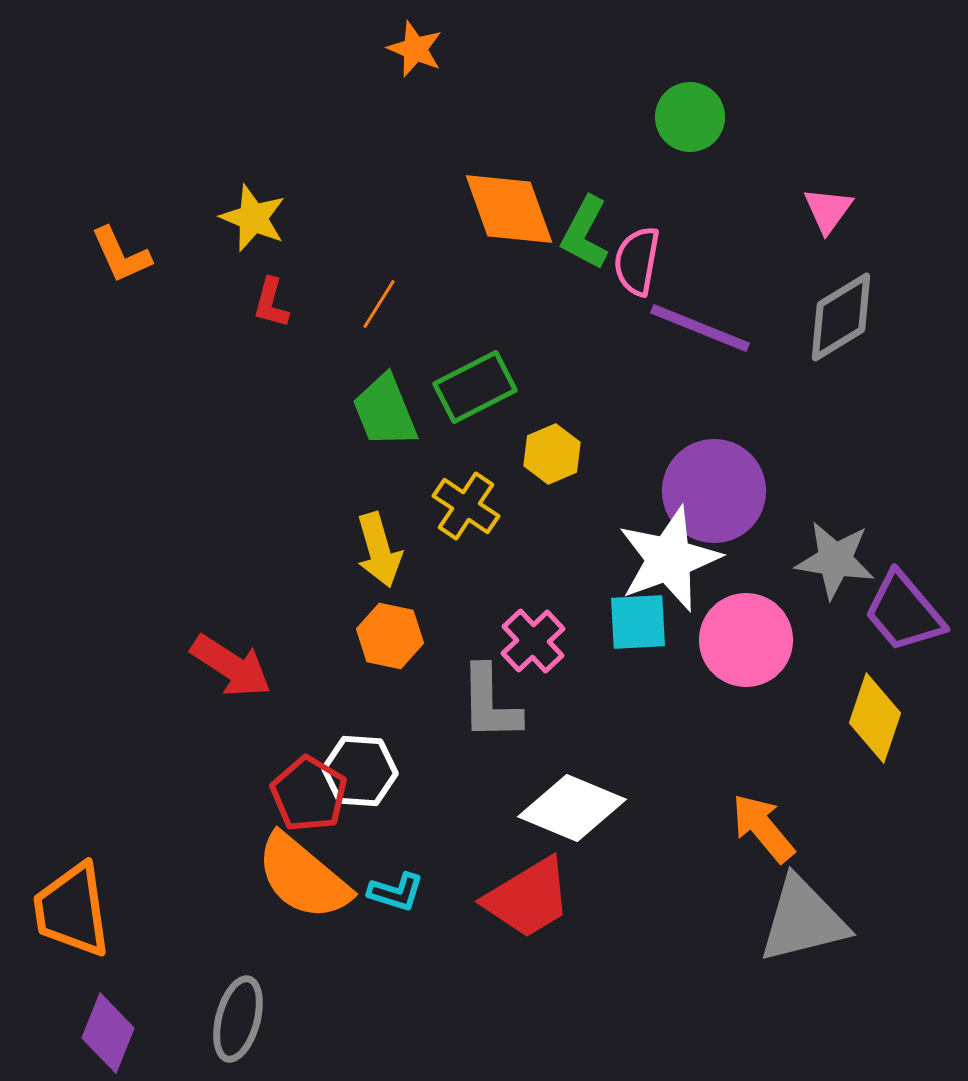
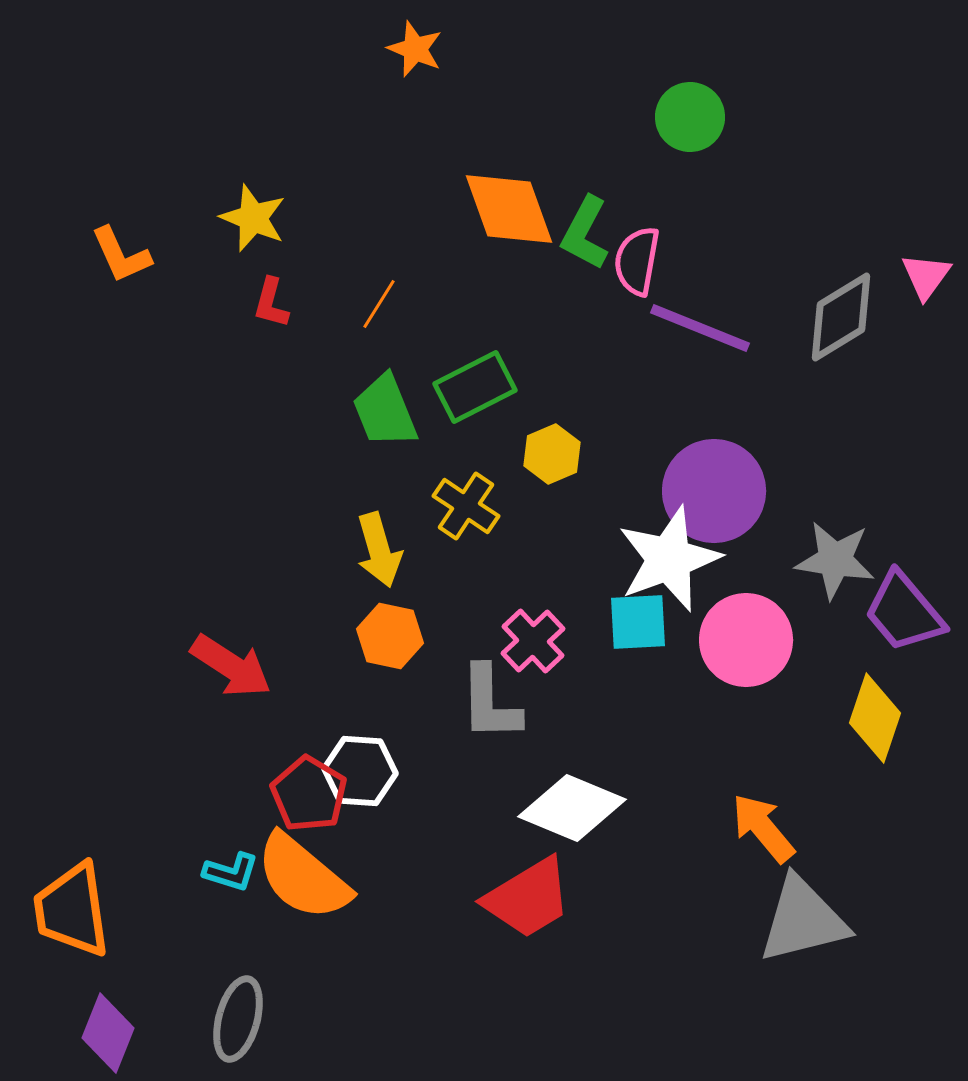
pink triangle: moved 98 px right, 66 px down
cyan L-shape: moved 165 px left, 20 px up
